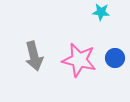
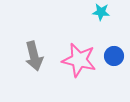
blue circle: moved 1 px left, 2 px up
